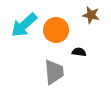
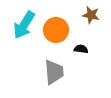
cyan arrow: rotated 16 degrees counterclockwise
black semicircle: moved 2 px right, 3 px up
